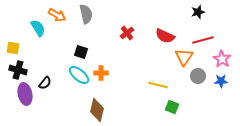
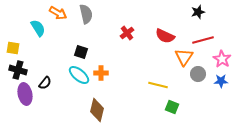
orange arrow: moved 1 px right, 2 px up
gray circle: moved 2 px up
